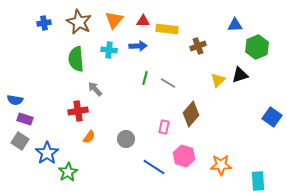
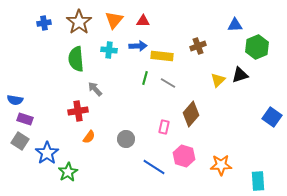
brown star: rotated 10 degrees clockwise
yellow rectangle: moved 5 px left, 27 px down
